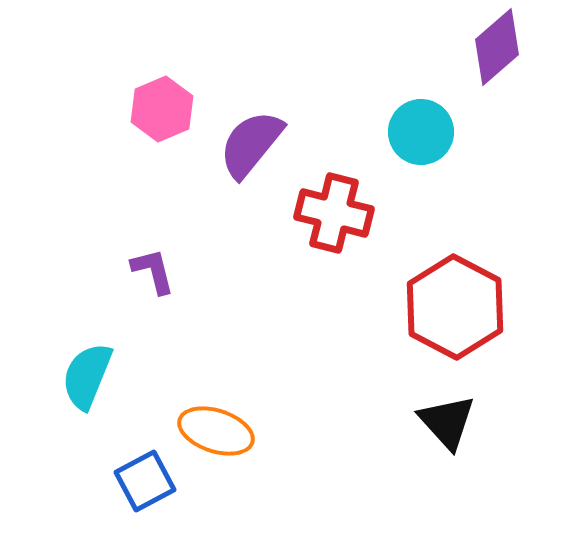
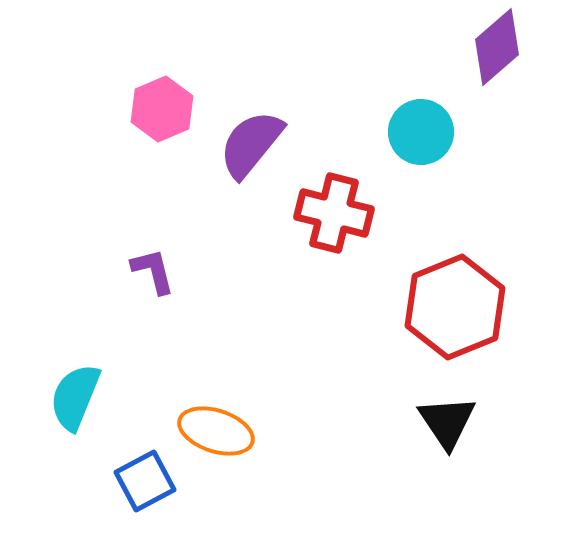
red hexagon: rotated 10 degrees clockwise
cyan semicircle: moved 12 px left, 21 px down
black triangle: rotated 8 degrees clockwise
